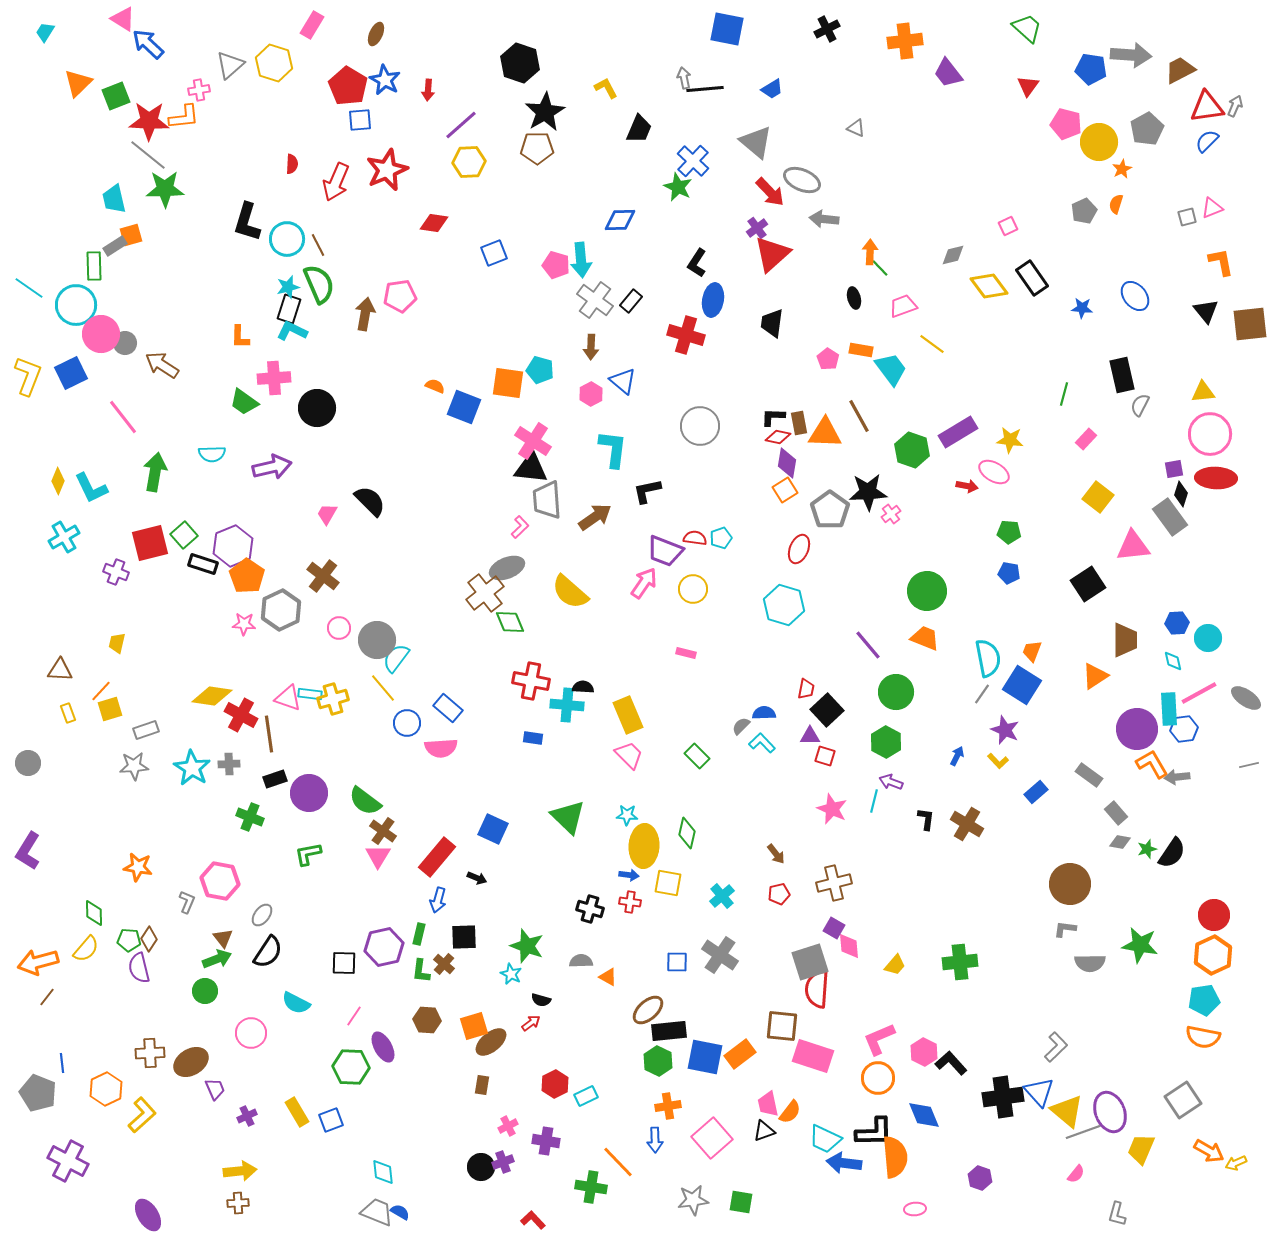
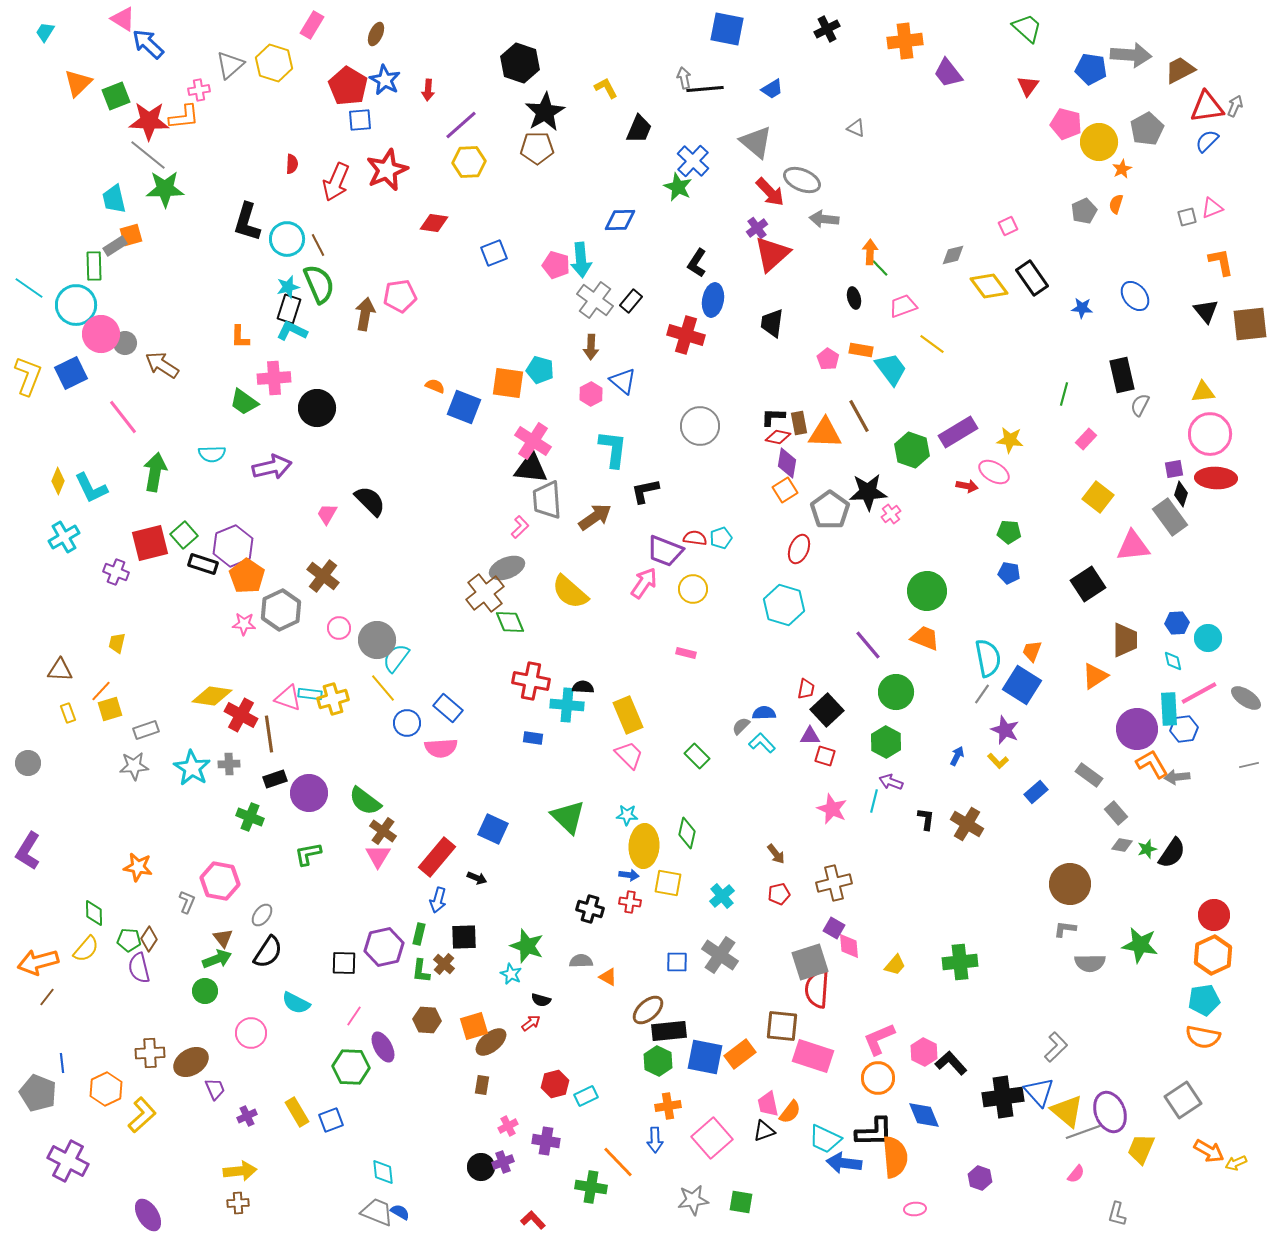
black L-shape at (647, 491): moved 2 px left
gray diamond at (1120, 842): moved 2 px right, 3 px down
red hexagon at (555, 1084): rotated 12 degrees clockwise
